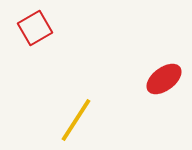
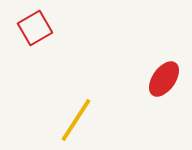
red ellipse: rotated 18 degrees counterclockwise
